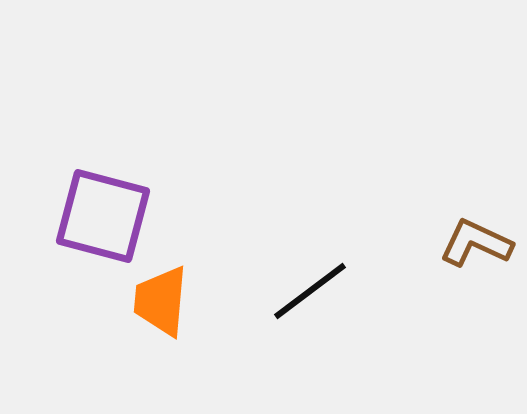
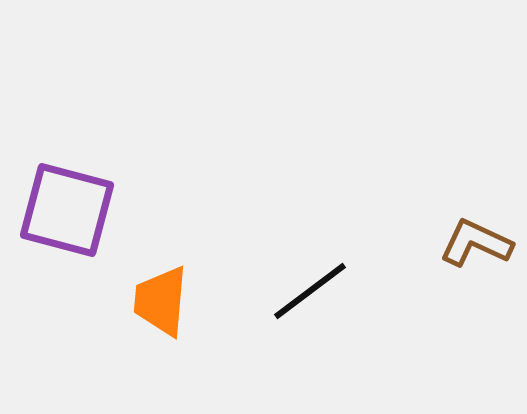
purple square: moved 36 px left, 6 px up
